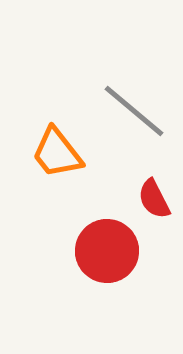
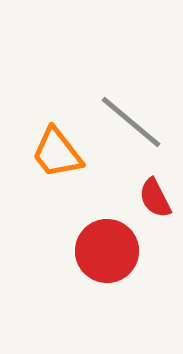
gray line: moved 3 px left, 11 px down
red semicircle: moved 1 px right, 1 px up
